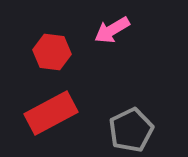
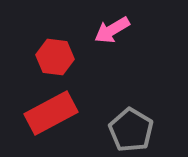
red hexagon: moved 3 px right, 5 px down
gray pentagon: rotated 15 degrees counterclockwise
